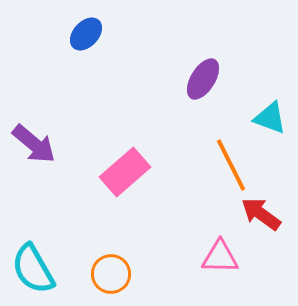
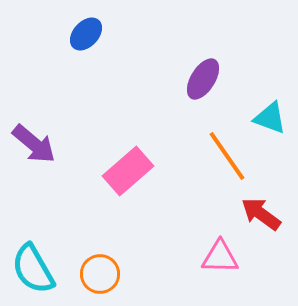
orange line: moved 4 px left, 9 px up; rotated 8 degrees counterclockwise
pink rectangle: moved 3 px right, 1 px up
orange circle: moved 11 px left
